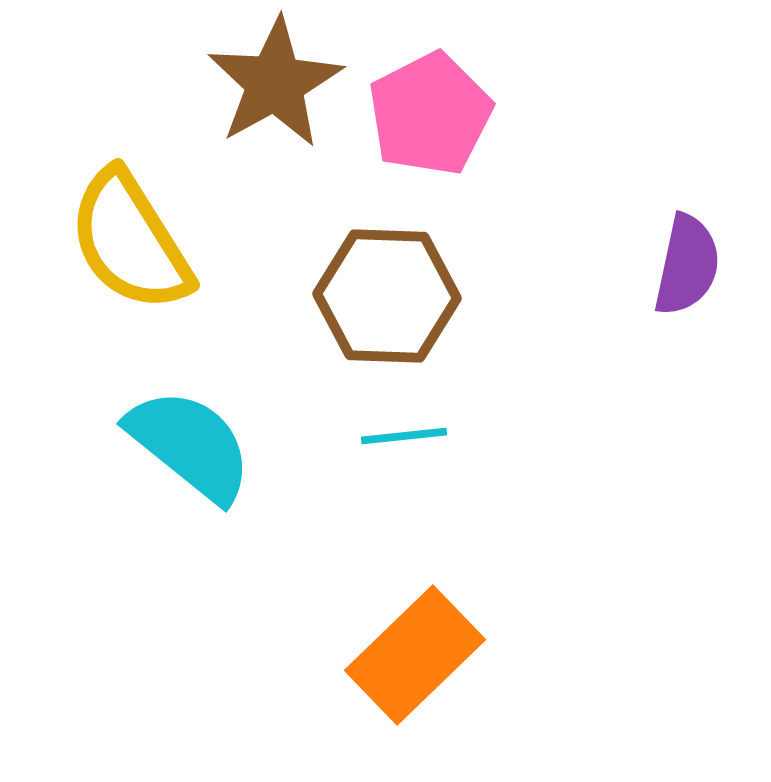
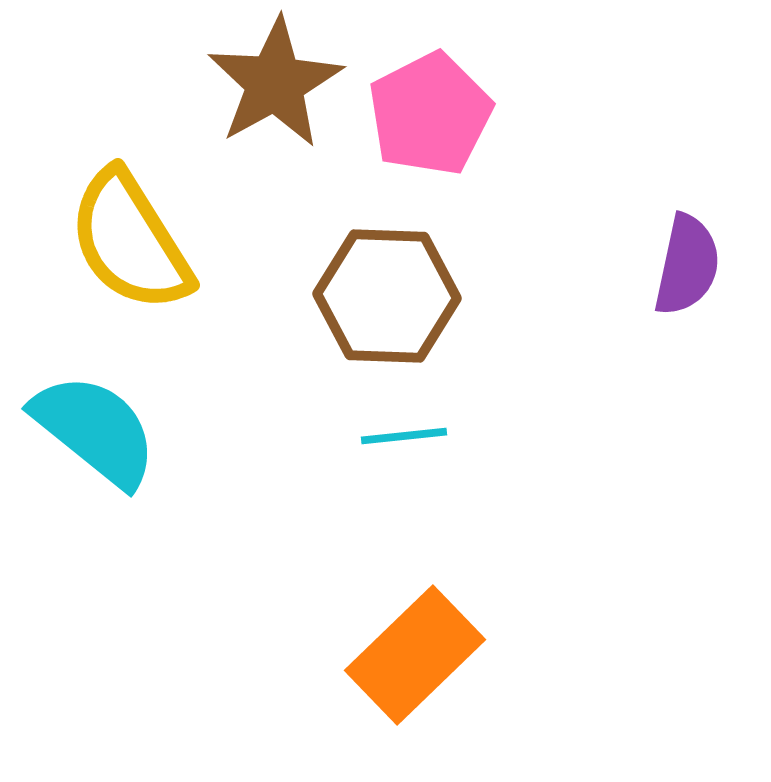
cyan semicircle: moved 95 px left, 15 px up
